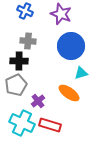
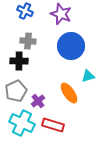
cyan triangle: moved 7 px right, 3 px down
gray pentagon: moved 6 px down
orange ellipse: rotated 20 degrees clockwise
red rectangle: moved 3 px right
